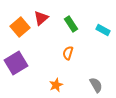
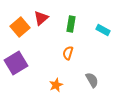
green rectangle: rotated 42 degrees clockwise
gray semicircle: moved 4 px left, 5 px up
